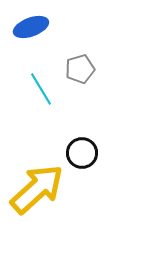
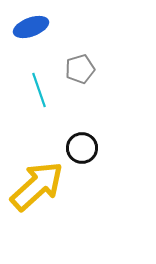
cyan line: moved 2 px left, 1 px down; rotated 12 degrees clockwise
black circle: moved 5 px up
yellow arrow: moved 3 px up
